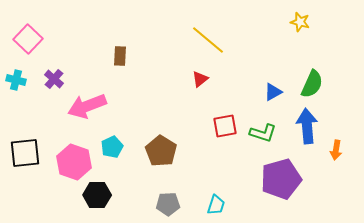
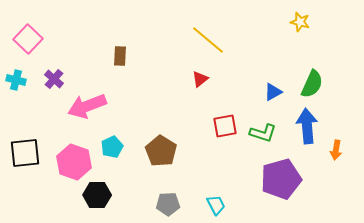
cyan trapezoid: rotated 45 degrees counterclockwise
